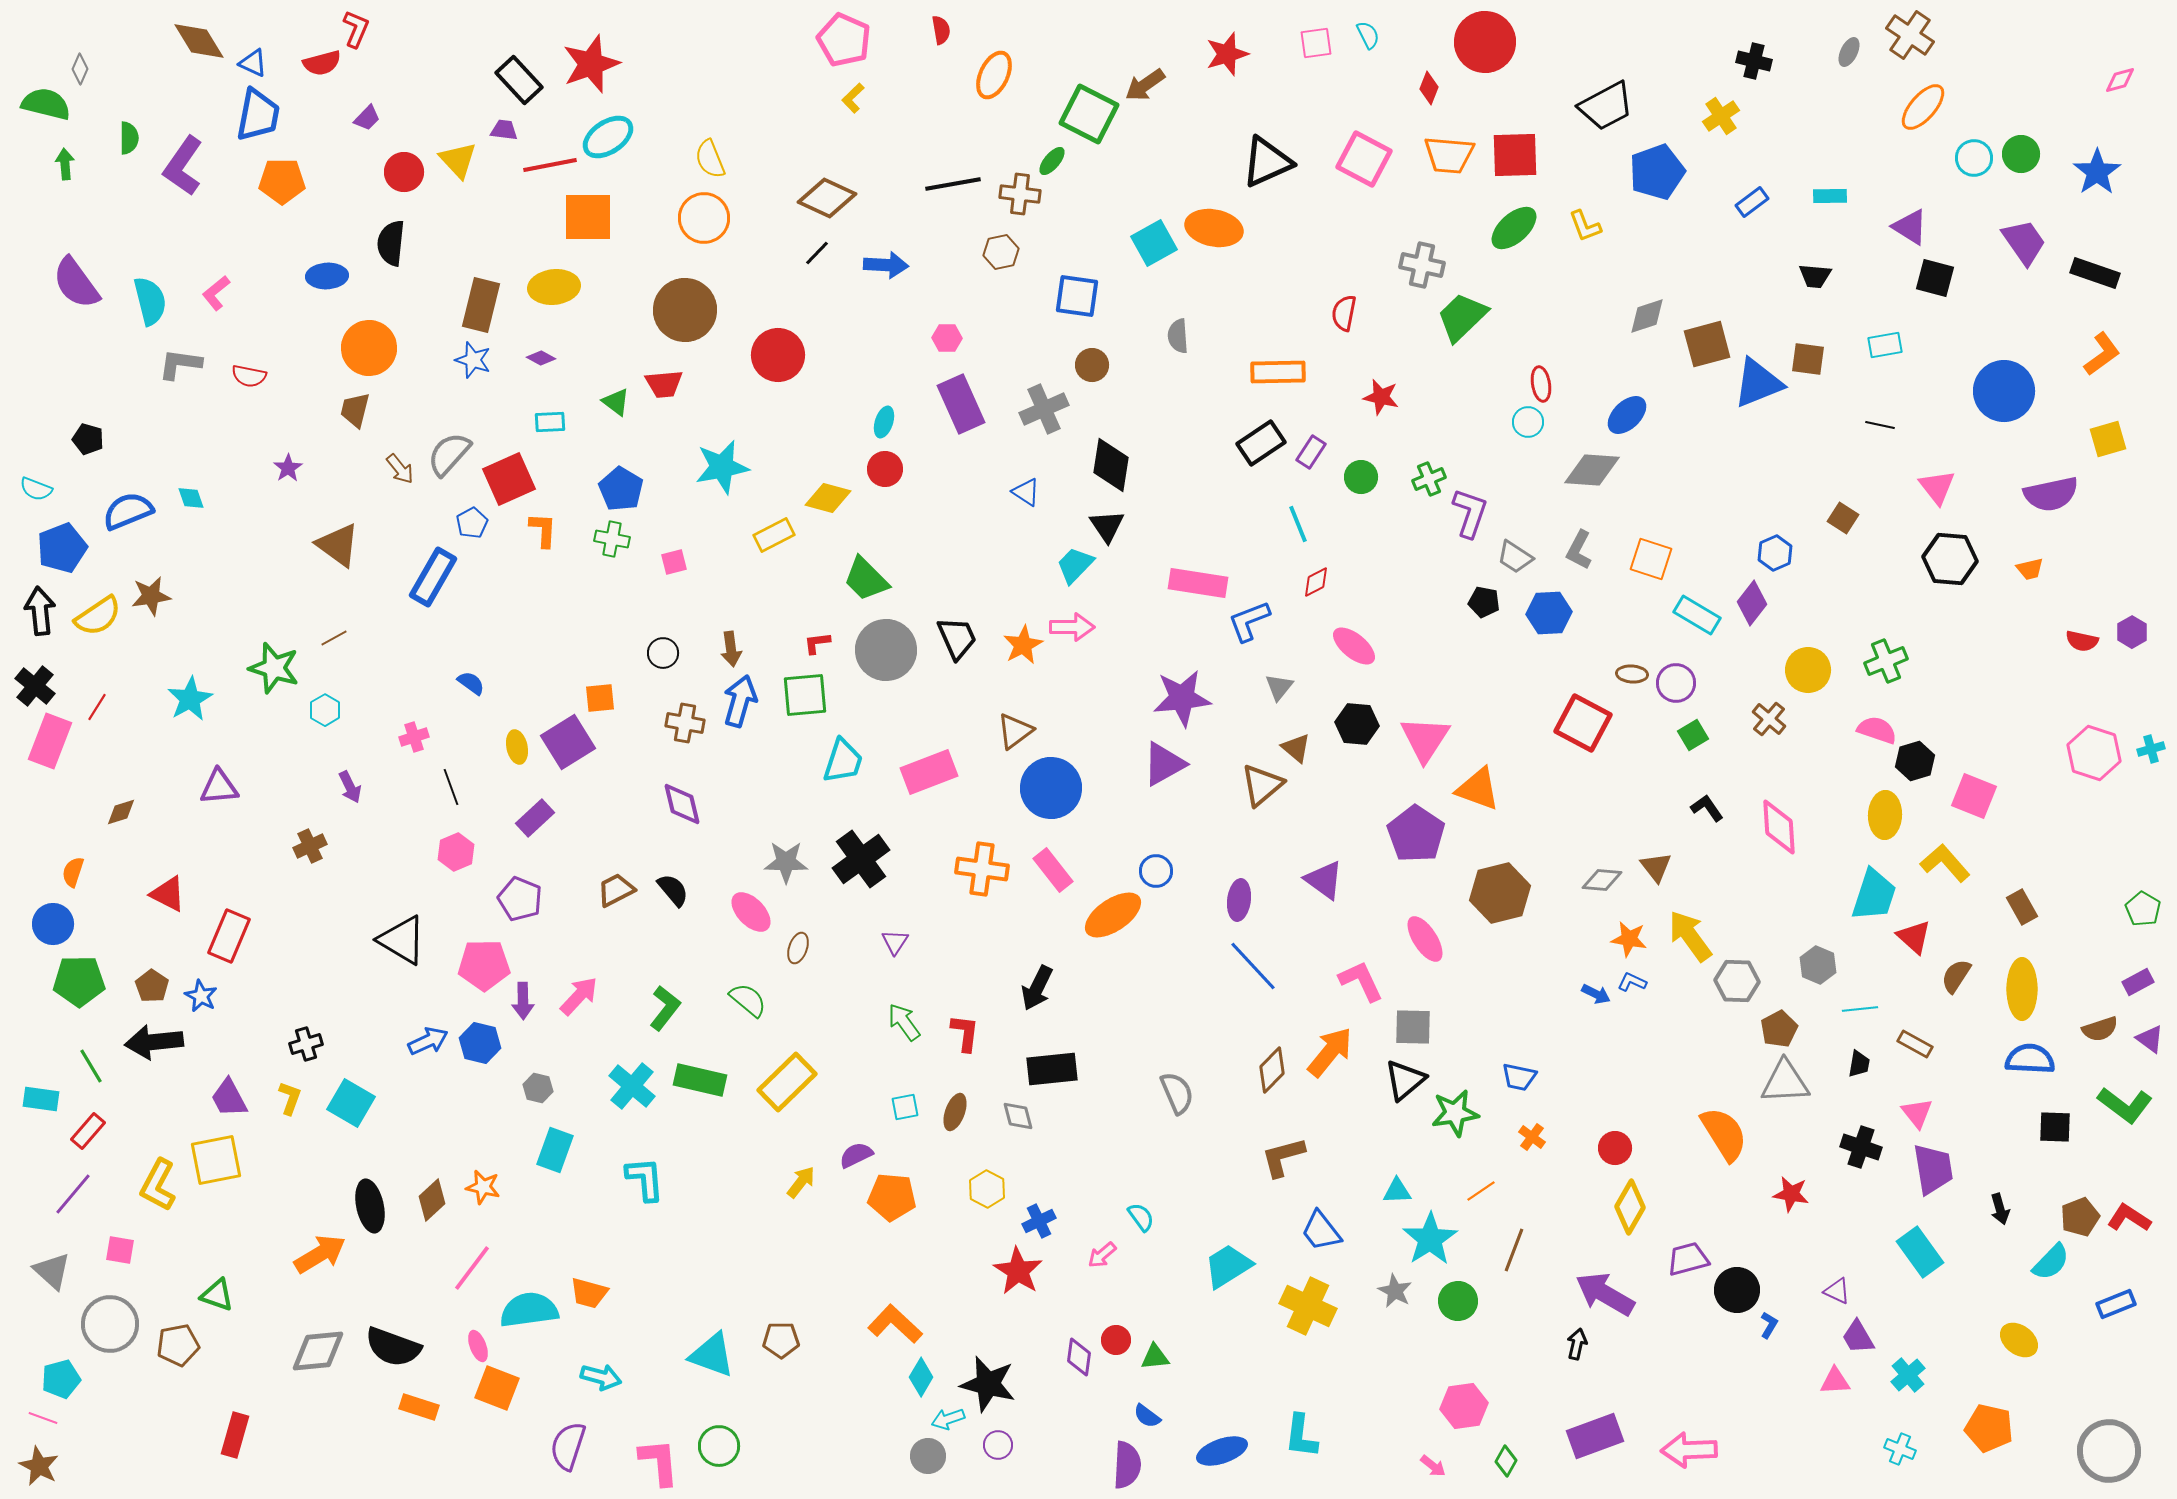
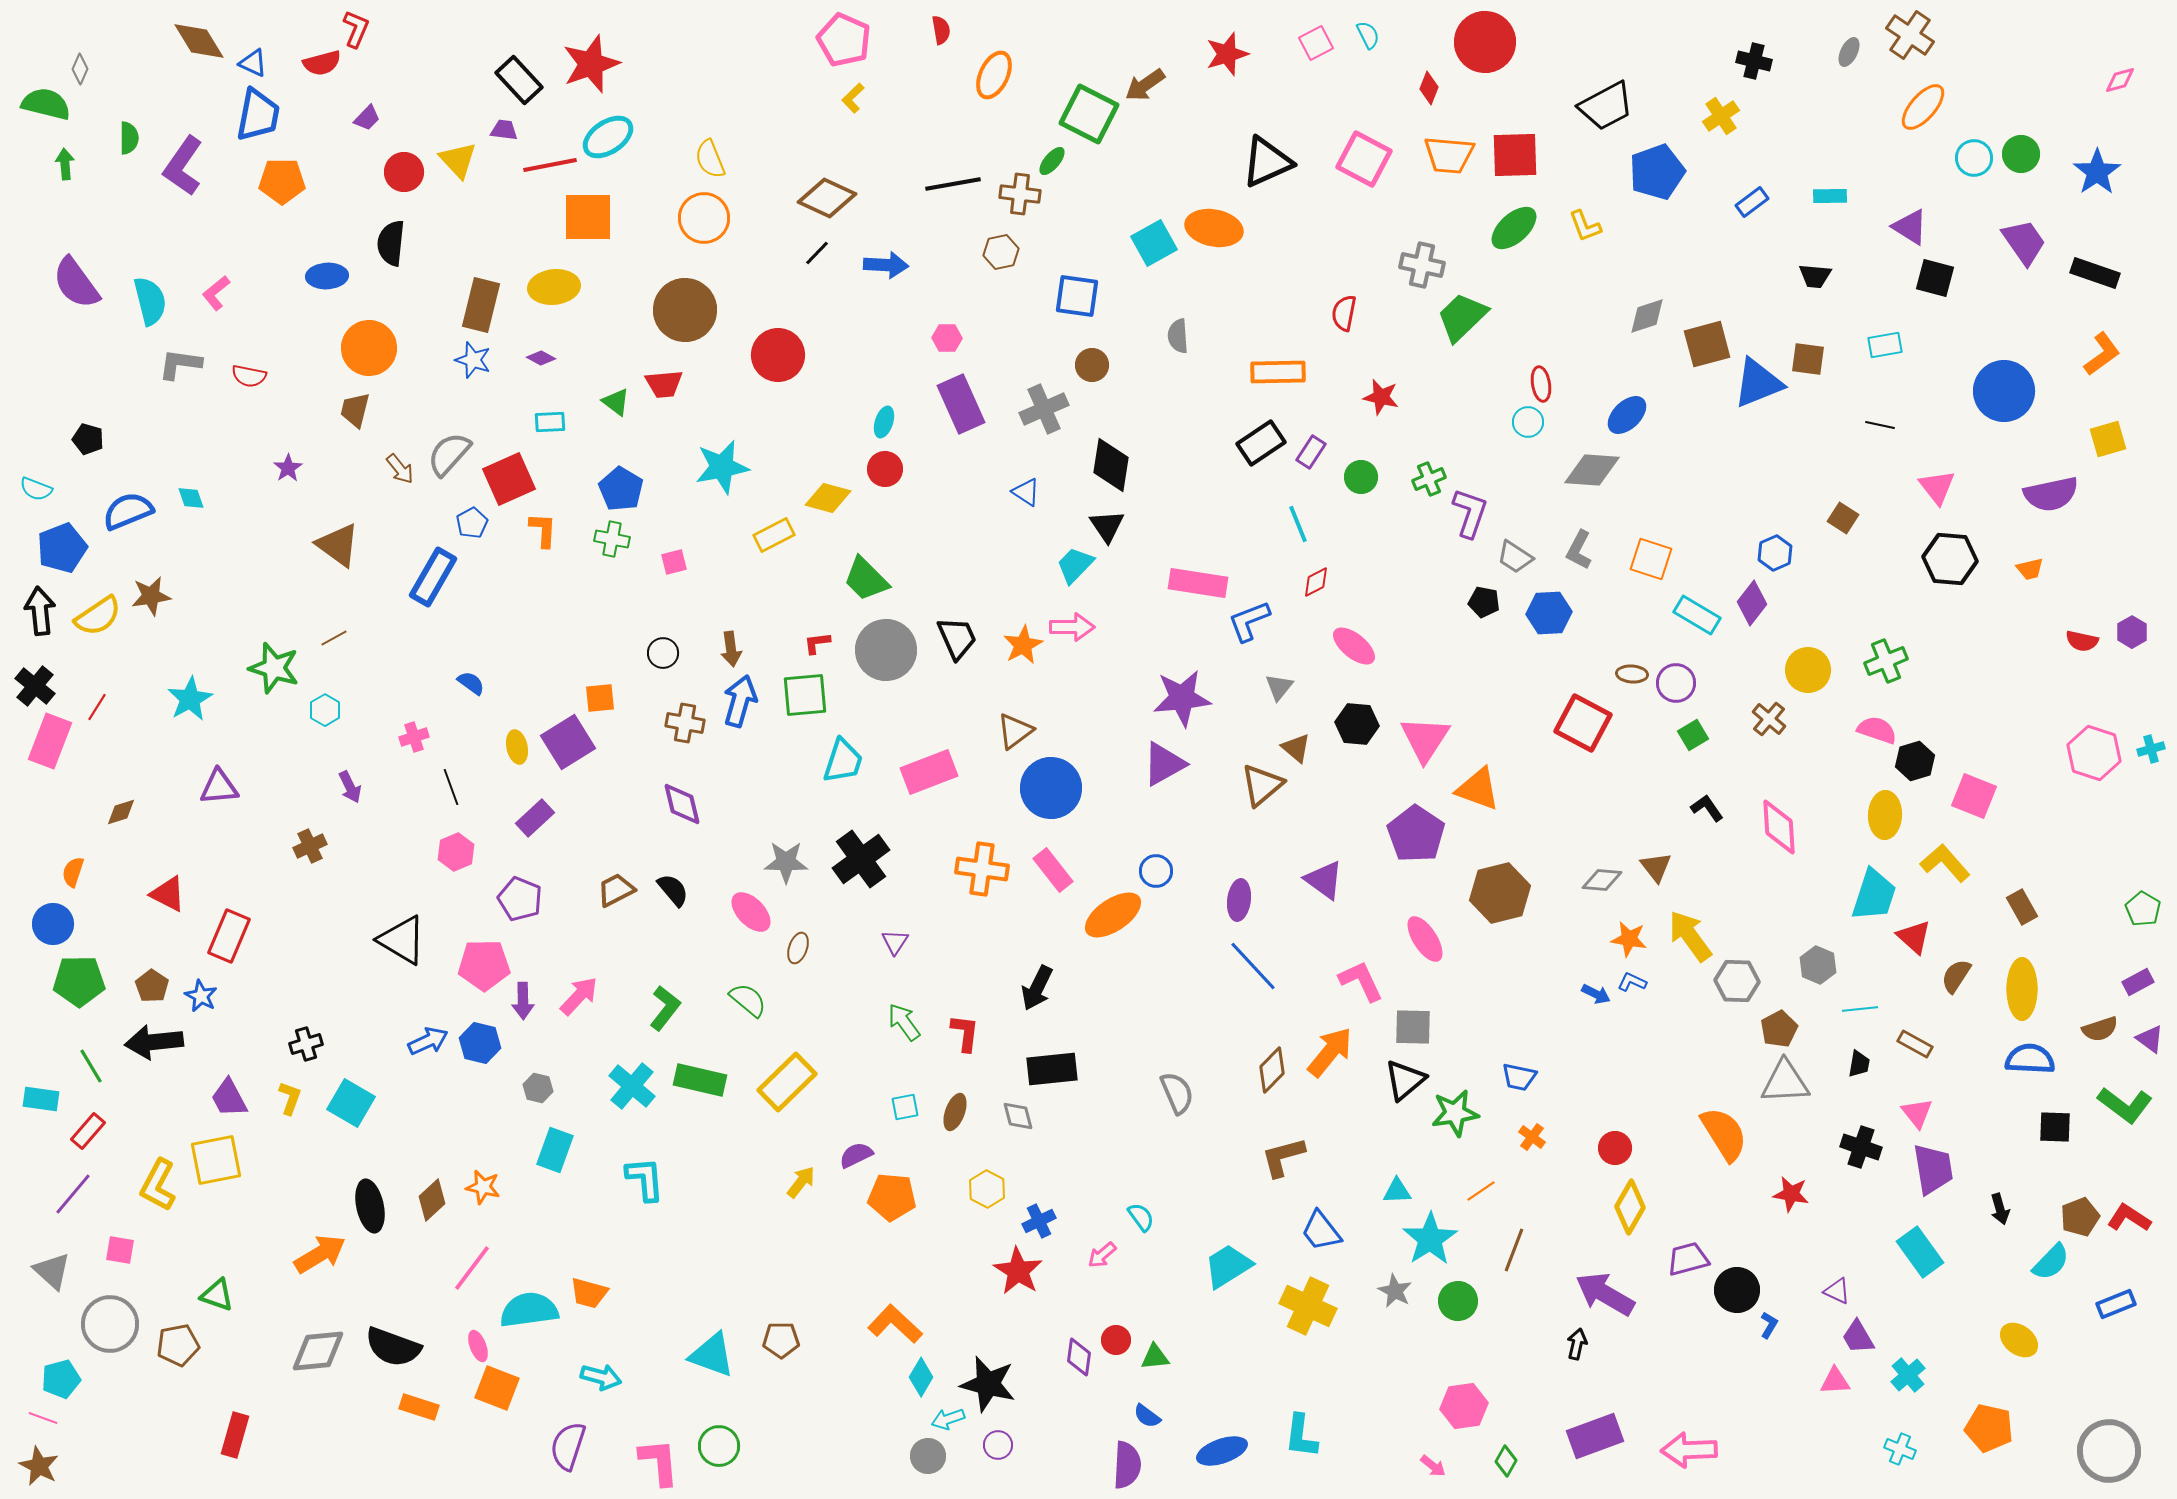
pink square at (1316, 43): rotated 20 degrees counterclockwise
